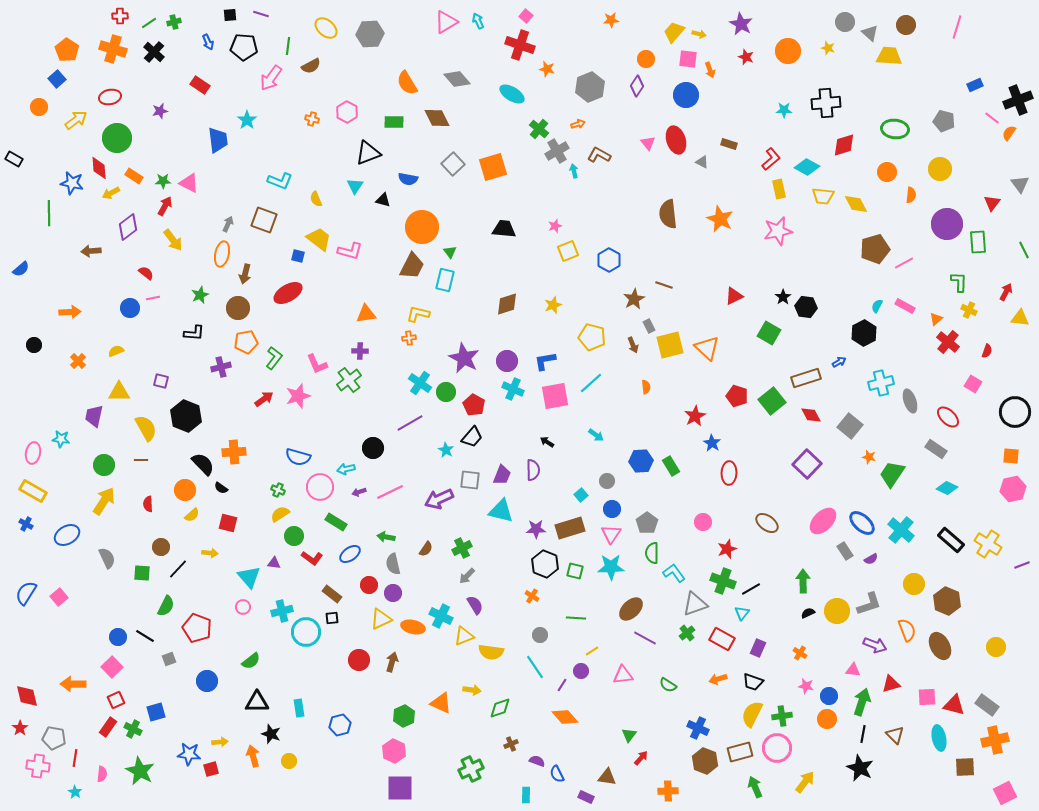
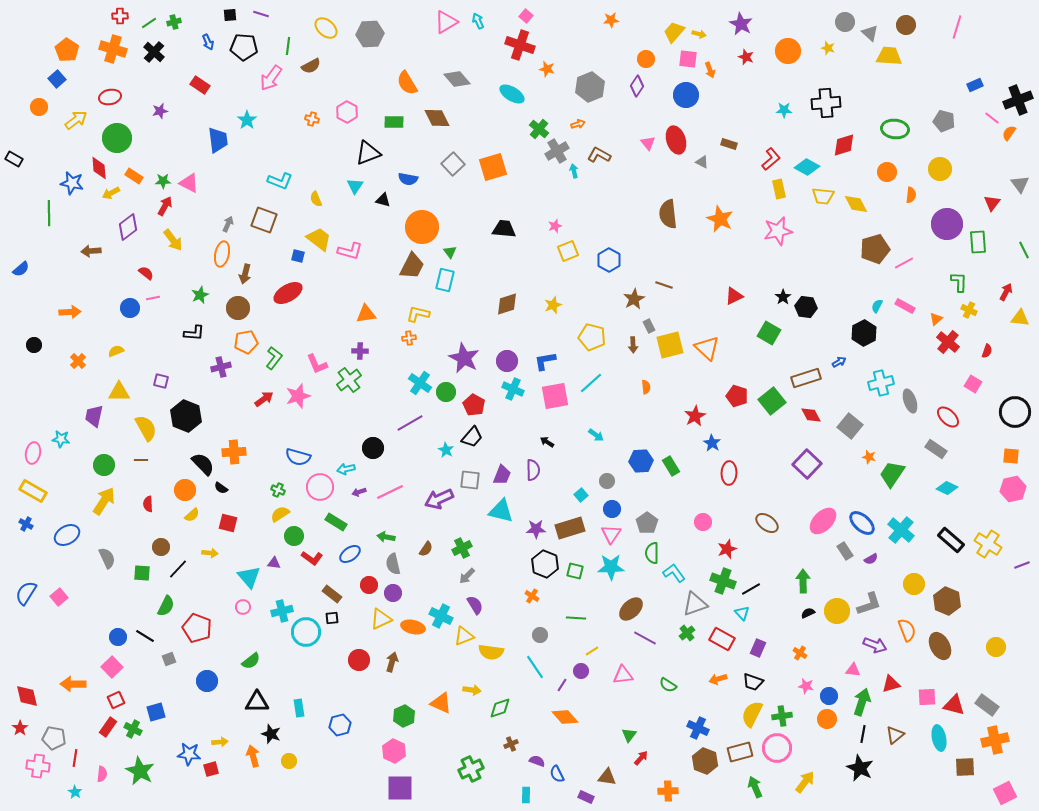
brown arrow at (633, 345): rotated 21 degrees clockwise
cyan triangle at (742, 613): rotated 21 degrees counterclockwise
brown triangle at (895, 735): rotated 36 degrees clockwise
